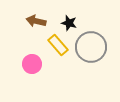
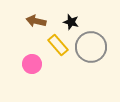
black star: moved 2 px right, 1 px up
